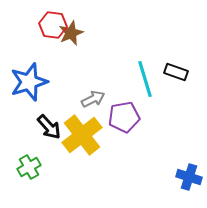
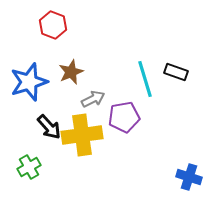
red hexagon: rotated 12 degrees clockwise
brown star: moved 39 px down
yellow cross: rotated 30 degrees clockwise
